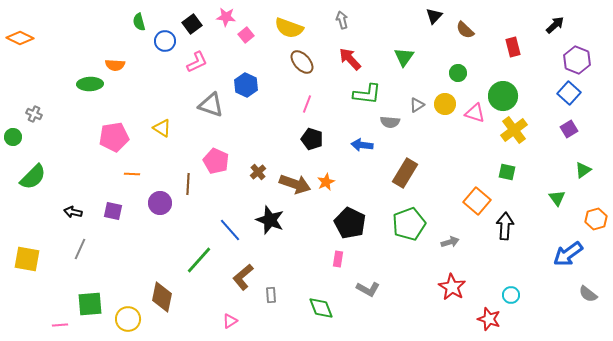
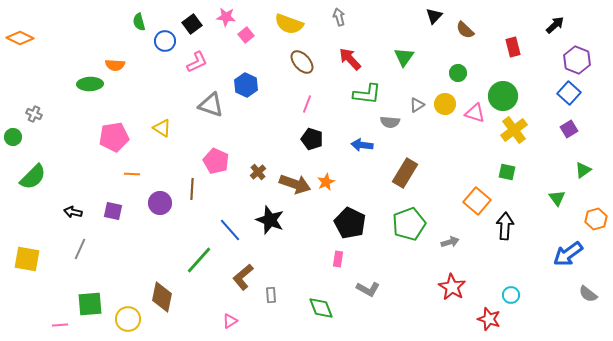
gray arrow at (342, 20): moved 3 px left, 3 px up
yellow semicircle at (289, 28): moved 4 px up
brown line at (188, 184): moved 4 px right, 5 px down
